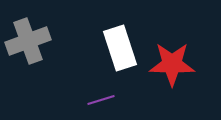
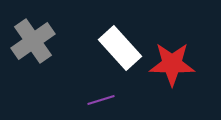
gray cross: moved 5 px right; rotated 15 degrees counterclockwise
white rectangle: rotated 24 degrees counterclockwise
